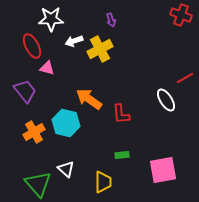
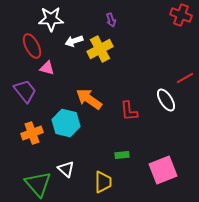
red L-shape: moved 8 px right, 3 px up
orange cross: moved 2 px left, 1 px down; rotated 10 degrees clockwise
pink square: rotated 12 degrees counterclockwise
